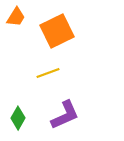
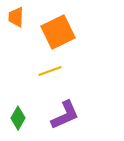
orange trapezoid: rotated 150 degrees clockwise
orange square: moved 1 px right, 1 px down
yellow line: moved 2 px right, 2 px up
